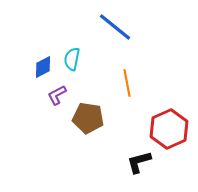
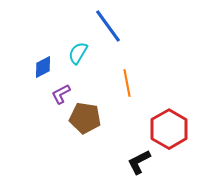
blue line: moved 7 px left, 1 px up; rotated 15 degrees clockwise
cyan semicircle: moved 6 px right, 6 px up; rotated 20 degrees clockwise
purple L-shape: moved 4 px right, 1 px up
brown pentagon: moved 3 px left
red hexagon: rotated 6 degrees counterclockwise
black L-shape: rotated 12 degrees counterclockwise
